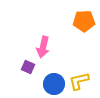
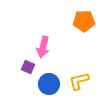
blue circle: moved 5 px left
